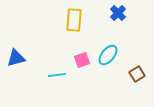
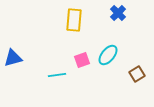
blue triangle: moved 3 px left
